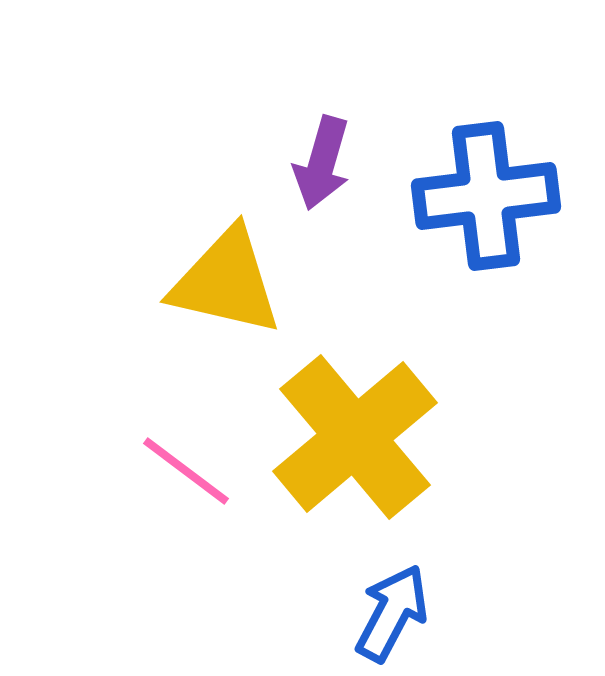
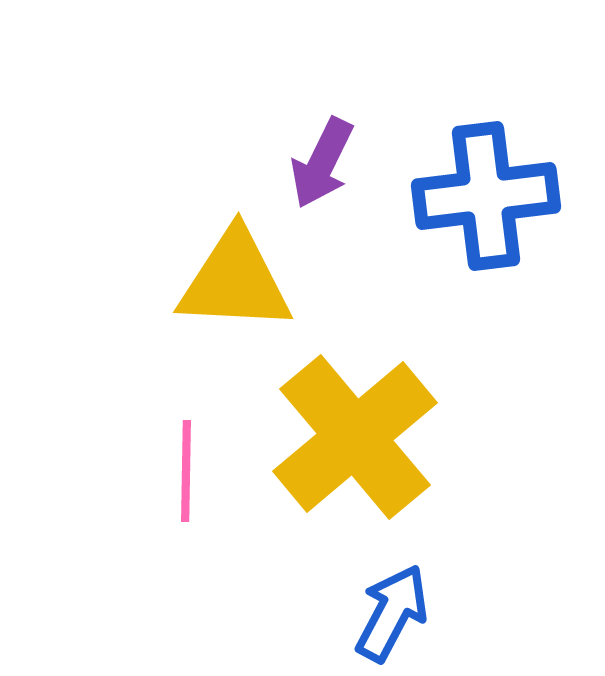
purple arrow: rotated 10 degrees clockwise
yellow triangle: moved 9 px right, 1 px up; rotated 10 degrees counterclockwise
pink line: rotated 54 degrees clockwise
